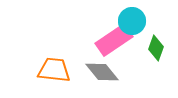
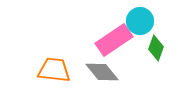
cyan circle: moved 8 px right
